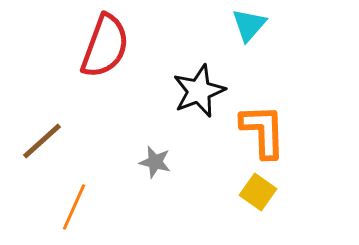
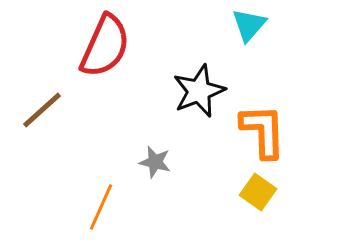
red semicircle: rotated 4 degrees clockwise
brown line: moved 31 px up
orange line: moved 27 px right
